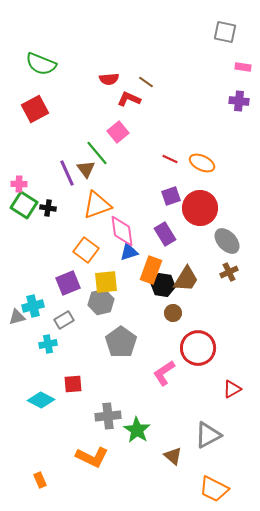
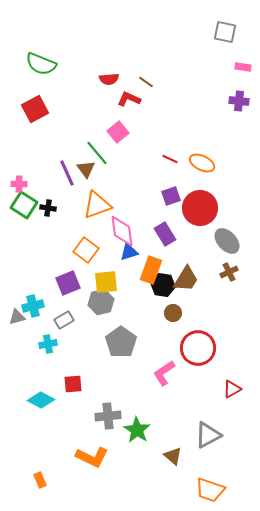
orange trapezoid at (214, 489): moved 4 px left, 1 px down; rotated 8 degrees counterclockwise
